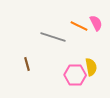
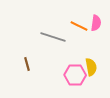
pink semicircle: rotated 35 degrees clockwise
